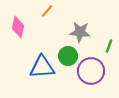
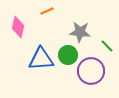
orange line: rotated 24 degrees clockwise
green line: moved 2 px left; rotated 64 degrees counterclockwise
green circle: moved 1 px up
blue triangle: moved 1 px left, 8 px up
